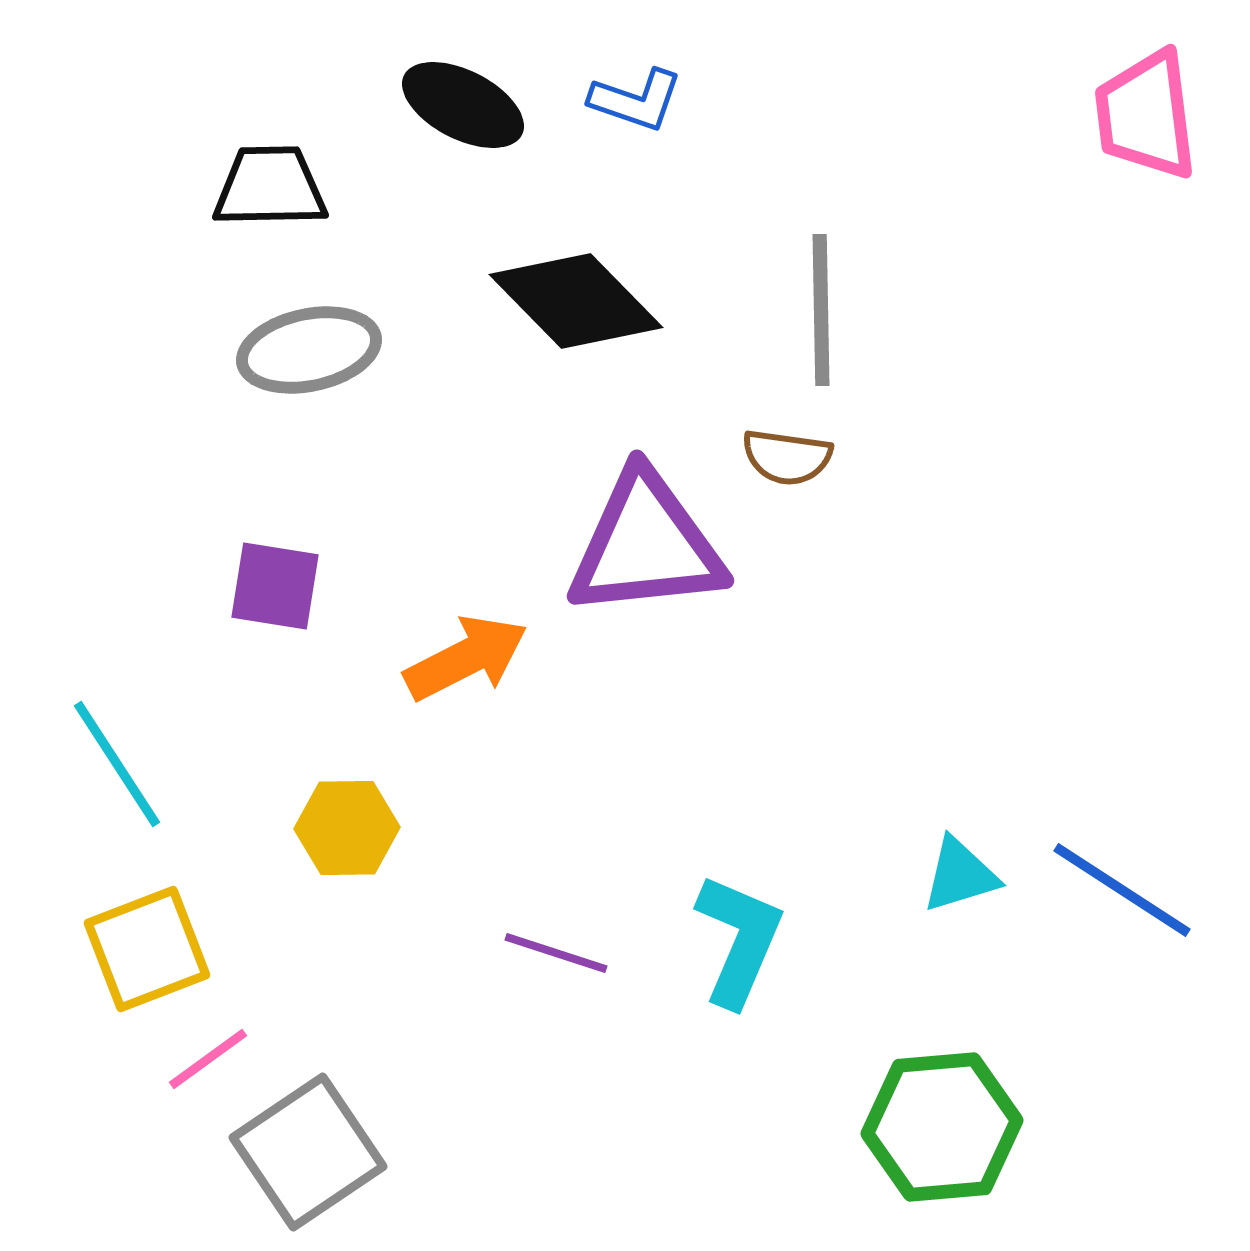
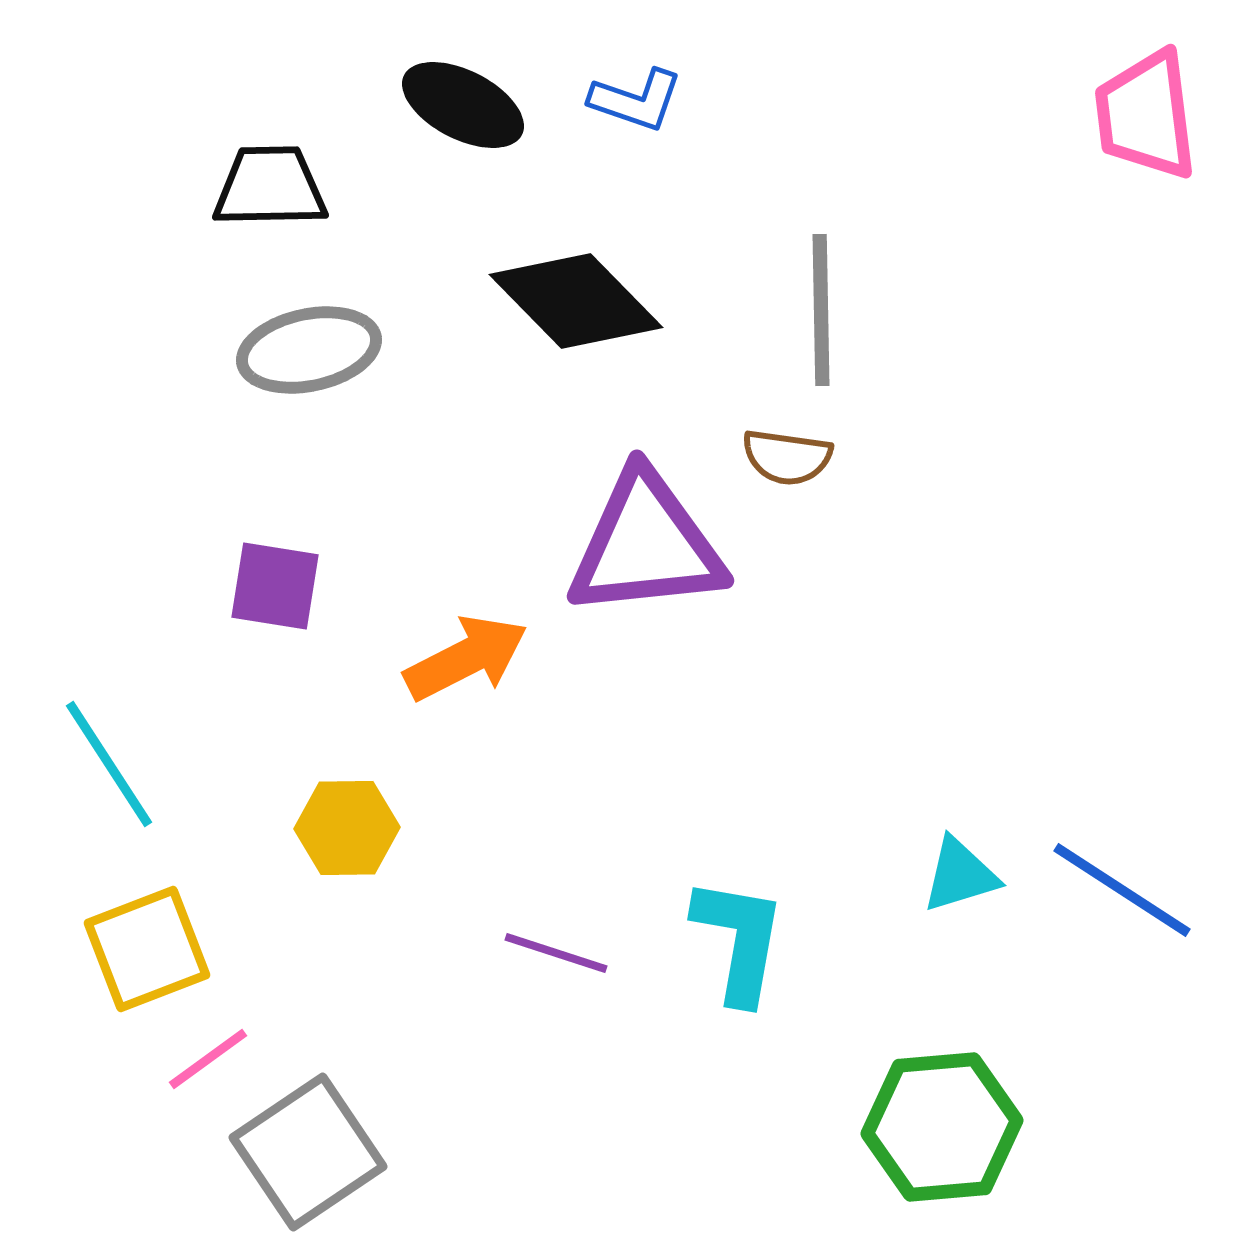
cyan line: moved 8 px left
cyan L-shape: rotated 13 degrees counterclockwise
